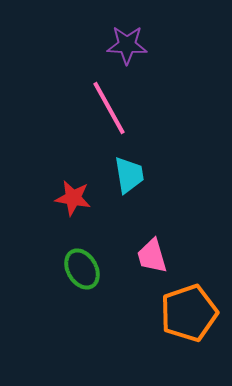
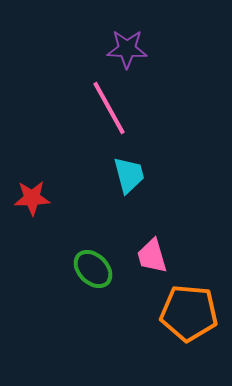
purple star: moved 4 px down
cyan trapezoid: rotated 6 degrees counterclockwise
red star: moved 41 px left; rotated 12 degrees counterclockwise
green ellipse: moved 11 px right; rotated 15 degrees counterclockwise
orange pentagon: rotated 24 degrees clockwise
